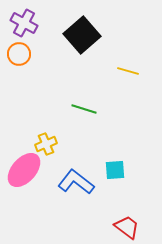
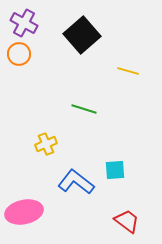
pink ellipse: moved 42 px down; rotated 36 degrees clockwise
red trapezoid: moved 6 px up
